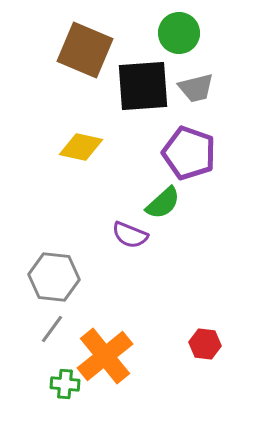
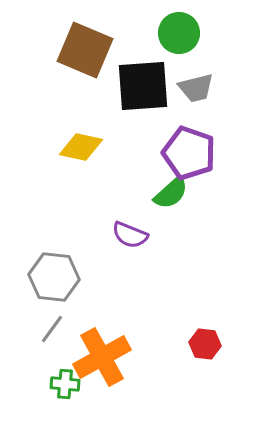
green semicircle: moved 8 px right, 10 px up
orange cross: moved 3 px left, 1 px down; rotated 10 degrees clockwise
